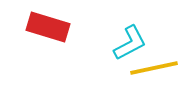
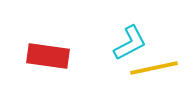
red rectangle: moved 29 px down; rotated 9 degrees counterclockwise
